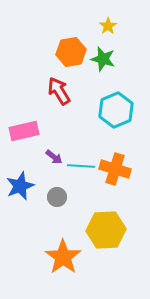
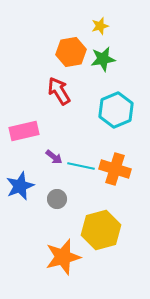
yellow star: moved 8 px left; rotated 18 degrees clockwise
green star: rotated 25 degrees counterclockwise
cyan line: rotated 8 degrees clockwise
gray circle: moved 2 px down
yellow hexagon: moved 5 px left; rotated 12 degrees counterclockwise
orange star: rotated 21 degrees clockwise
